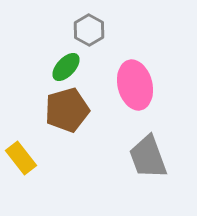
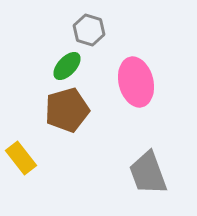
gray hexagon: rotated 12 degrees counterclockwise
green ellipse: moved 1 px right, 1 px up
pink ellipse: moved 1 px right, 3 px up
gray trapezoid: moved 16 px down
